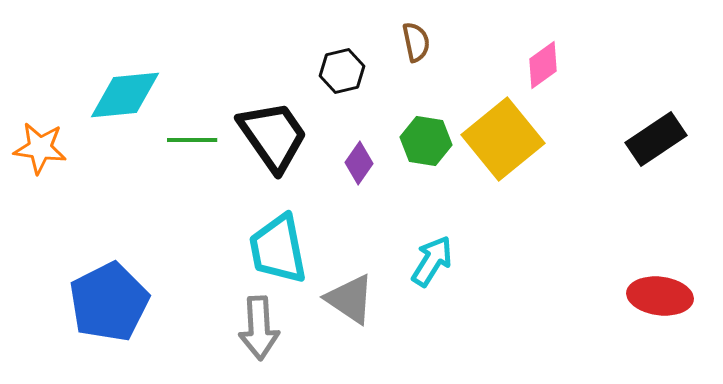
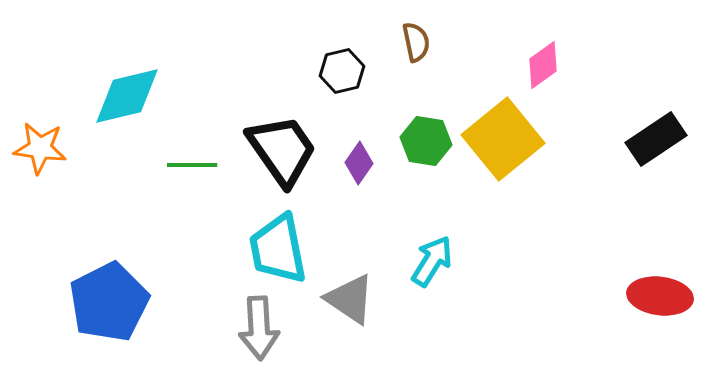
cyan diamond: moved 2 px right, 1 px down; rotated 8 degrees counterclockwise
black trapezoid: moved 9 px right, 14 px down
green line: moved 25 px down
